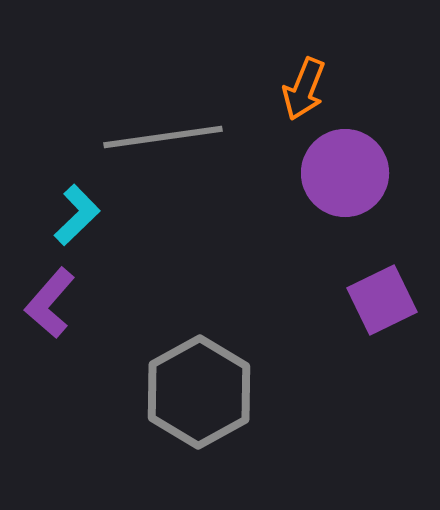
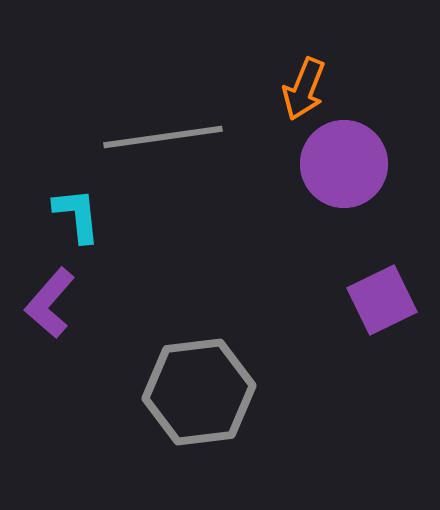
purple circle: moved 1 px left, 9 px up
cyan L-shape: rotated 52 degrees counterclockwise
gray hexagon: rotated 22 degrees clockwise
